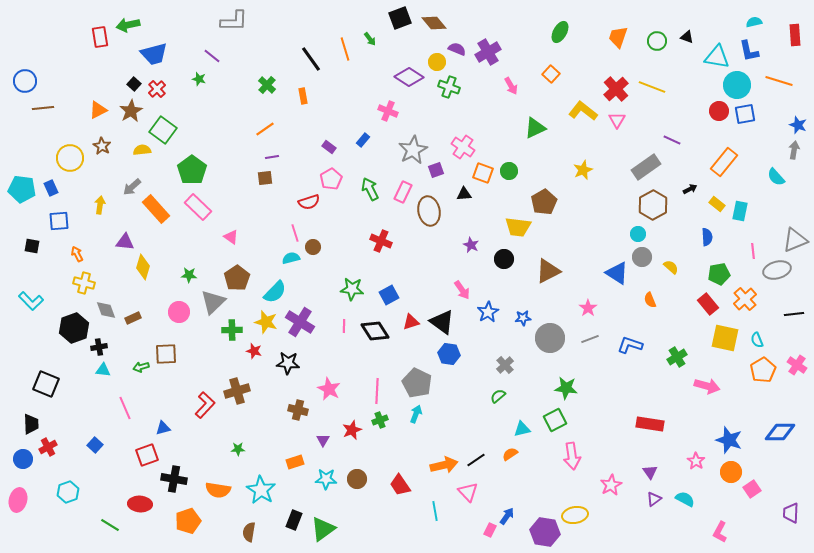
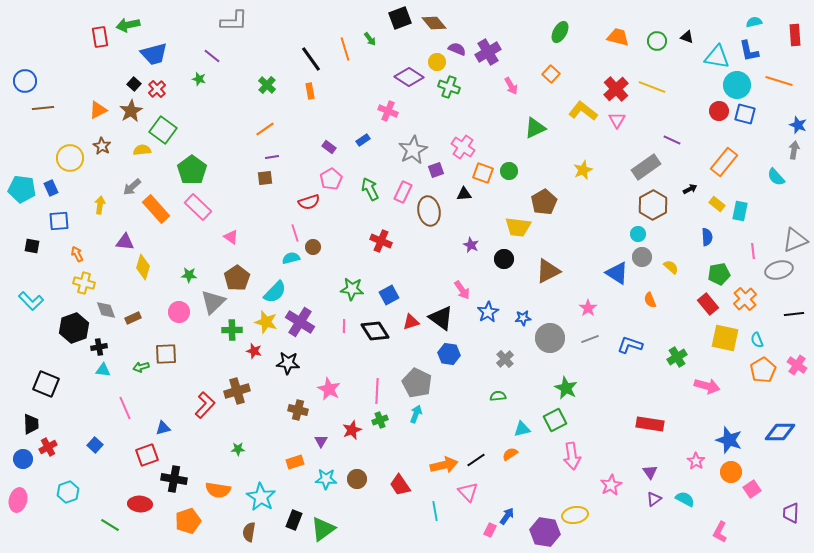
orange trapezoid at (618, 37): rotated 85 degrees clockwise
orange rectangle at (303, 96): moved 7 px right, 5 px up
blue square at (745, 114): rotated 25 degrees clockwise
blue rectangle at (363, 140): rotated 16 degrees clockwise
gray ellipse at (777, 270): moved 2 px right
black triangle at (442, 322): moved 1 px left, 4 px up
gray cross at (505, 365): moved 6 px up
green star at (566, 388): rotated 20 degrees clockwise
green semicircle at (498, 396): rotated 35 degrees clockwise
purple triangle at (323, 440): moved 2 px left, 1 px down
cyan star at (261, 490): moved 7 px down
